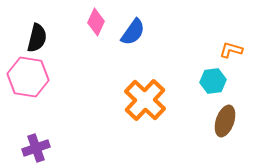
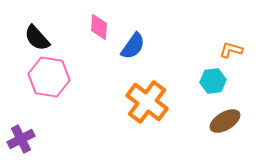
pink diamond: moved 3 px right, 5 px down; rotated 20 degrees counterclockwise
blue semicircle: moved 14 px down
black semicircle: rotated 124 degrees clockwise
pink hexagon: moved 21 px right
orange cross: moved 2 px right, 2 px down; rotated 6 degrees counterclockwise
brown ellipse: rotated 40 degrees clockwise
purple cross: moved 15 px left, 9 px up; rotated 8 degrees counterclockwise
